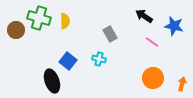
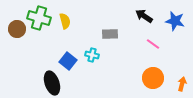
yellow semicircle: rotated 14 degrees counterclockwise
blue star: moved 1 px right, 5 px up
brown circle: moved 1 px right, 1 px up
gray rectangle: rotated 63 degrees counterclockwise
pink line: moved 1 px right, 2 px down
cyan cross: moved 7 px left, 4 px up
black ellipse: moved 2 px down
